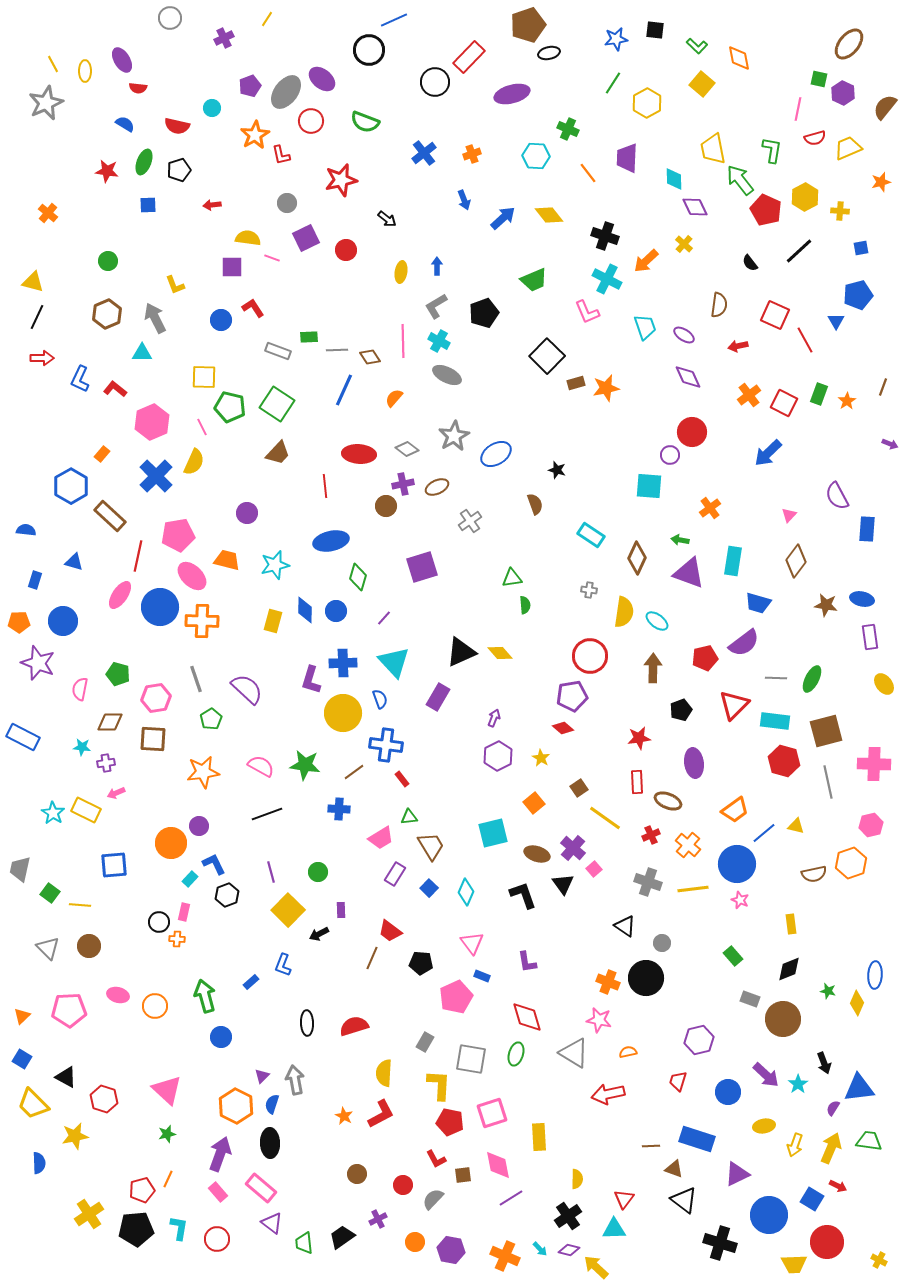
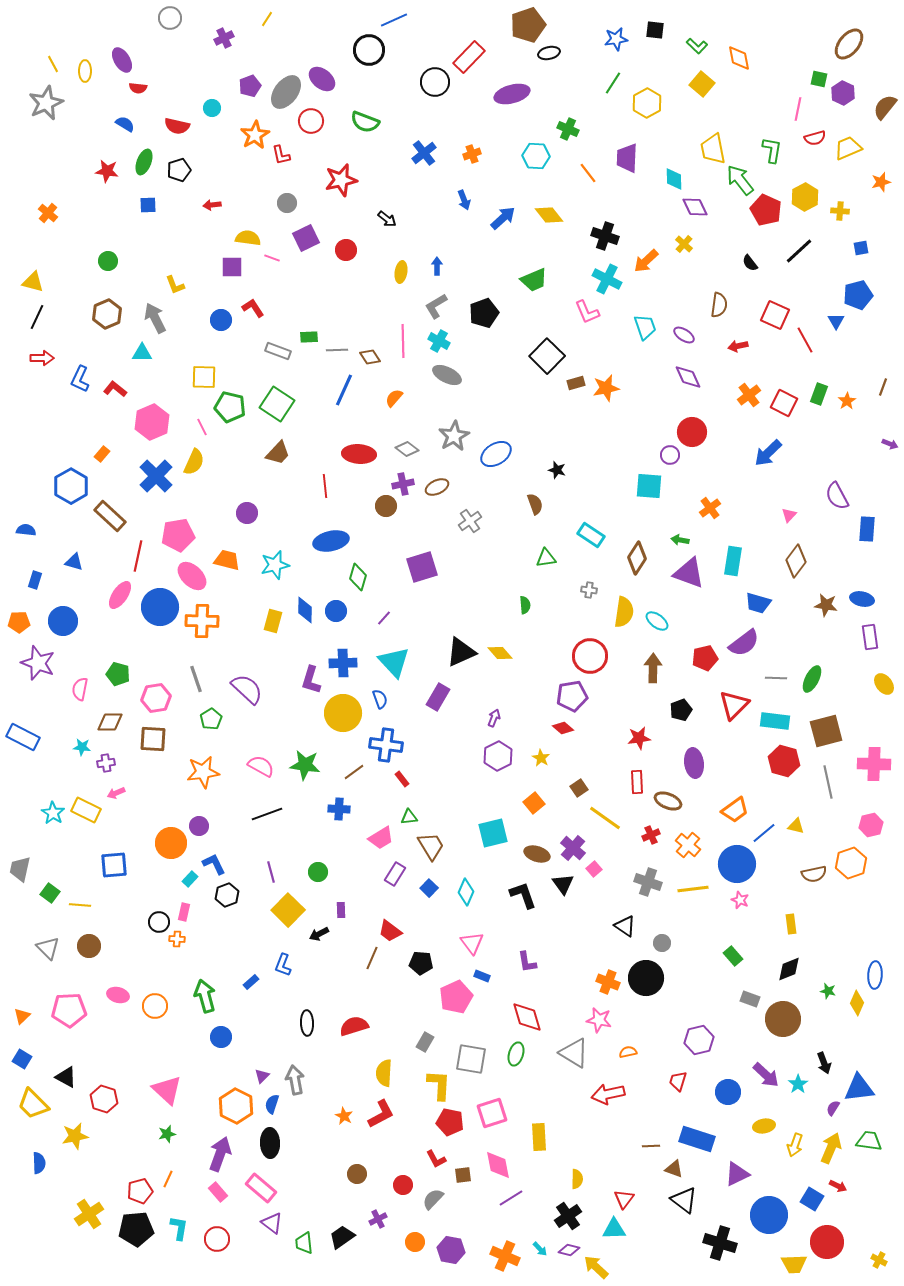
brown diamond at (637, 558): rotated 8 degrees clockwise
green triangle at (512, 578): moved 34 px right, 20 px up
red pentagon at (142, 1190): moved 2 px left, 1 px down
